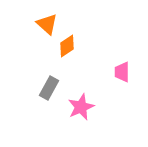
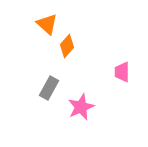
orange diamond: rotated 15 degrees counterclockwise
